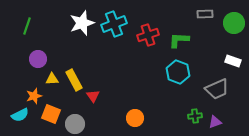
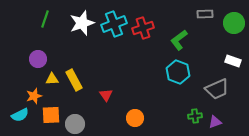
green line: moved 18 px right, 7 px up
red cross: moved 5 px left, 7 px up
green L-shape: rotated 40 degrees counterclockwise
red triangle: moved 13 px right, 1 px up
orange square: moved 1 px down; rotated 24 degrees counterclockwise
